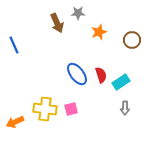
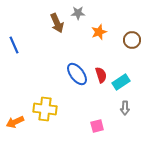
pink square: moved 26 px right, 17 px down
